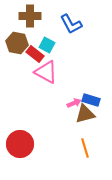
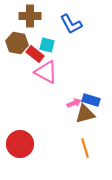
cyan square: rotated 14 degrees counterclockwise
